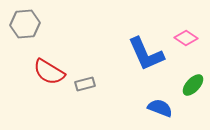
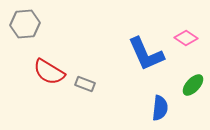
gray rectangle: rotated 36 degrees clockwise
blue semicircle: rotated 75 degrees clockwise
